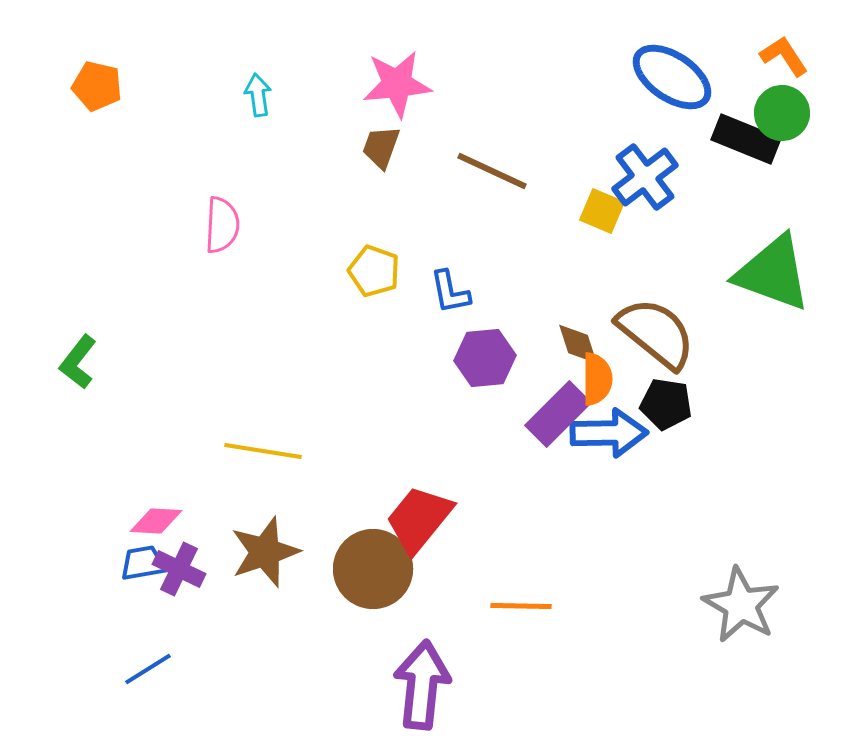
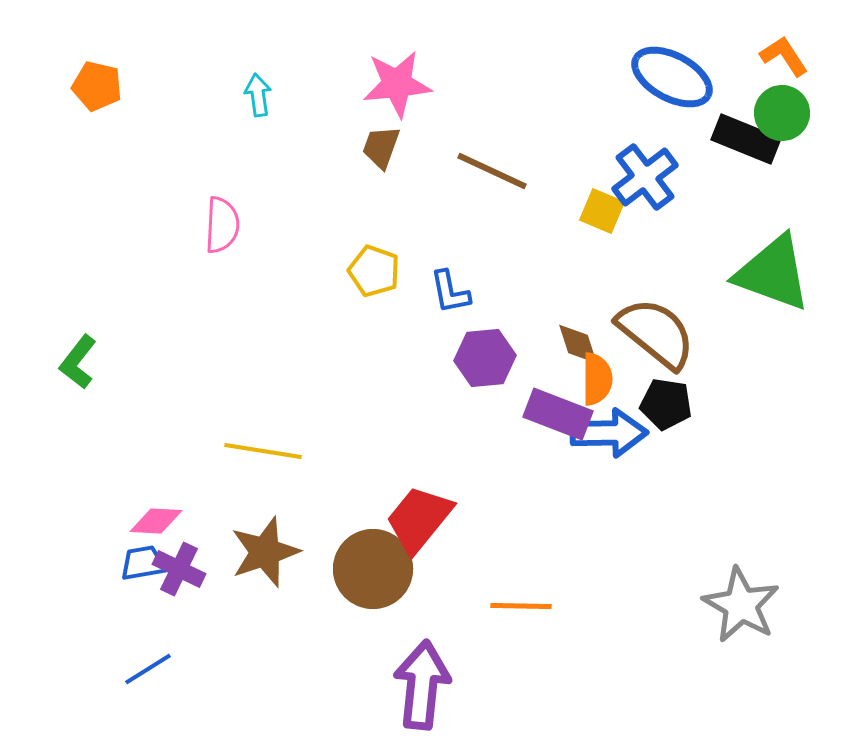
blue ellipse: rotated 6 degrees counterclockwise
purple rectangle: rotated 66 degrees clockwise
